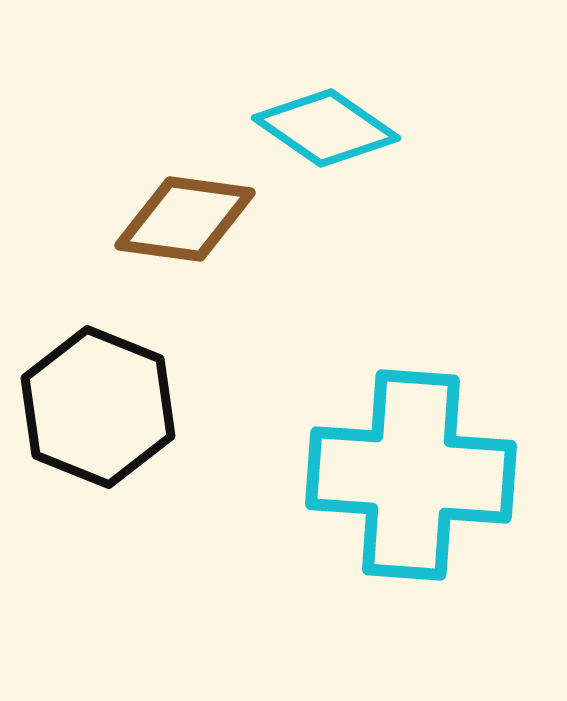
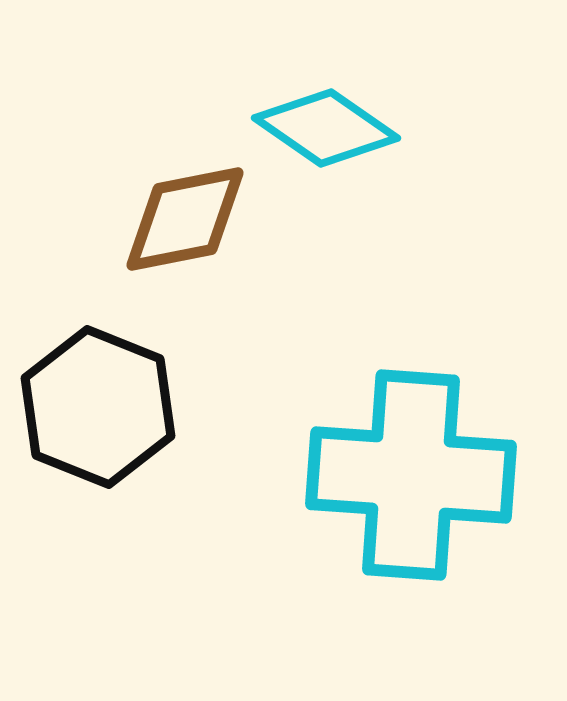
brown diamond: rotated 19 degrees counterclockwise
